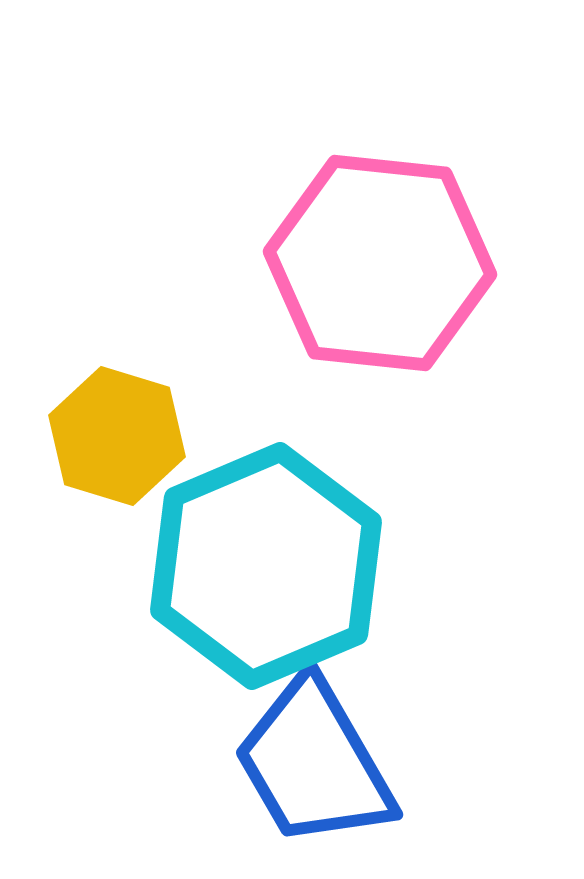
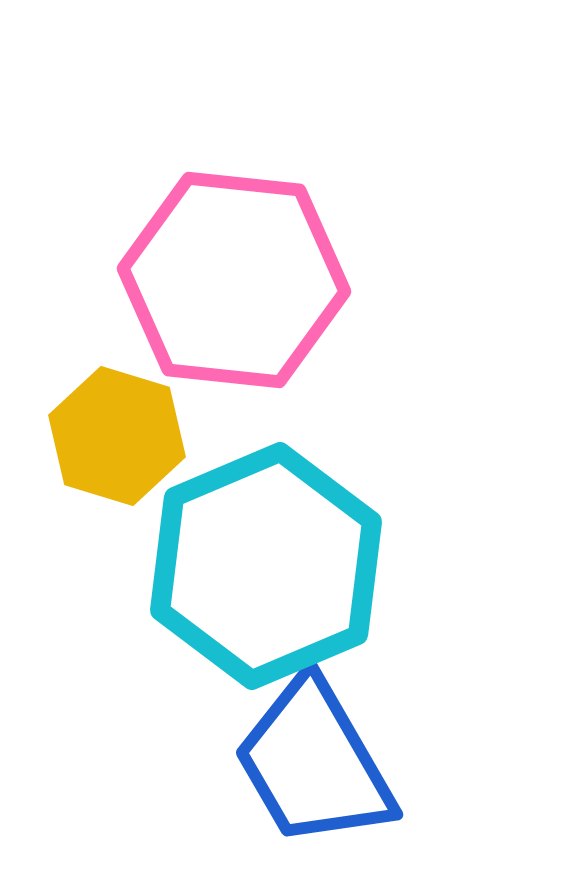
pink hexagon: moved 146 px left, 17 px down
